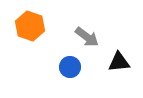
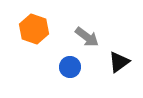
orange hexagon: moved 4 px right, 3 px down
black triangle: rotated 30 degrees counterclockwise
